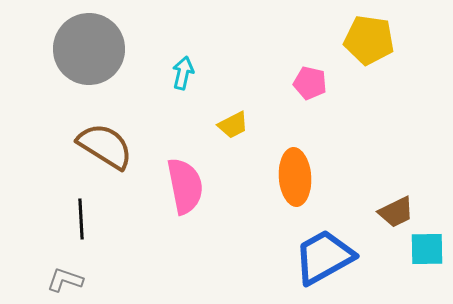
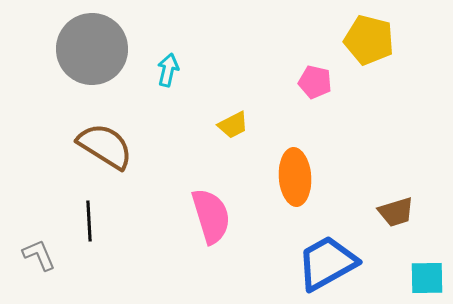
yellow pentagon: rotated 6 degrees clockwise
gray circle: moved 3 px right
cyan arrow: moved 15 px left, 3 px up
pink pentagon: moved 5 px right, 1 px up
pink semicircle: moved 26 px right, 30 px down; rotated 6 degrees counterclockwise
brown trapezoid: rotated 9 degrees clockwise
black line: moved 8 px right, 2 px down
cyan square: moved 29 px down
blue trapezoid: moved 3 px right, 6 px down
gray L-shape: moved 26 px left, 25 px up; rotated 48 degrees clockwise
